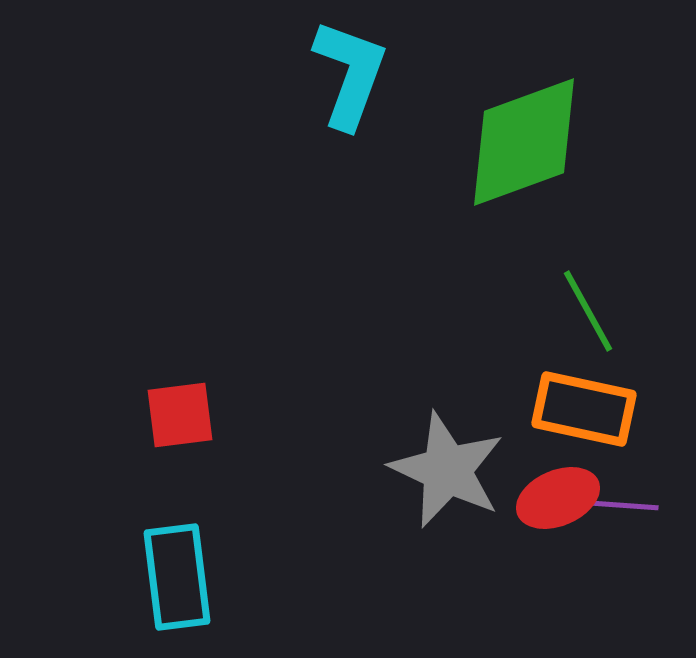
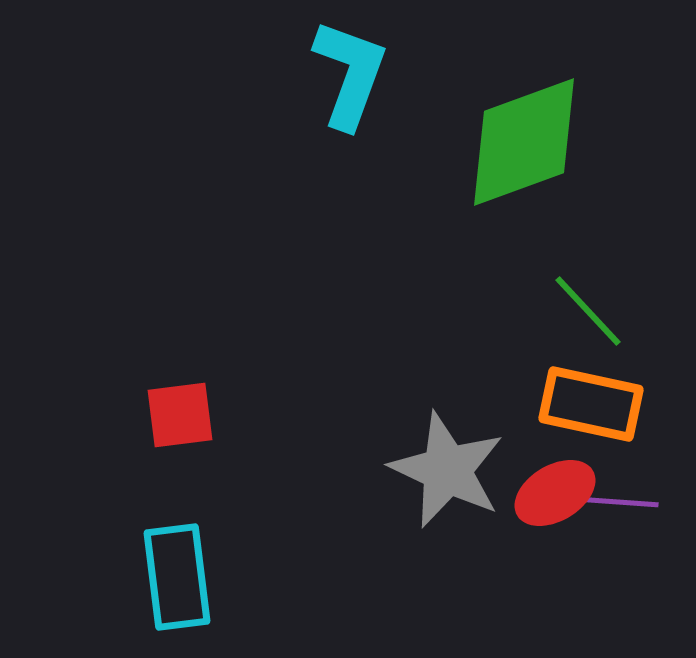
green line: rotated 14 degrees counterclockwise
orange rectangle: moved 7 px right, 5 px up
red ellipse: moved 3 px left, 5 px up; rotated 8 degrees counterclockwise
purple line: moved 3 px up
